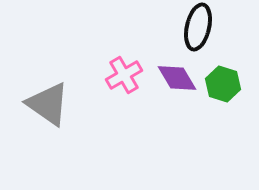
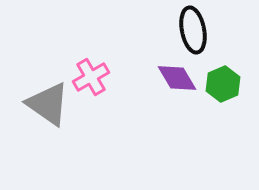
black ellipse: moved 5 px left, 3 px down; rotated 24 degrees counterclockwise
pink cross: moved 33 px left, 2 px down
green hexagon: rotated 20 degrees clockwise
